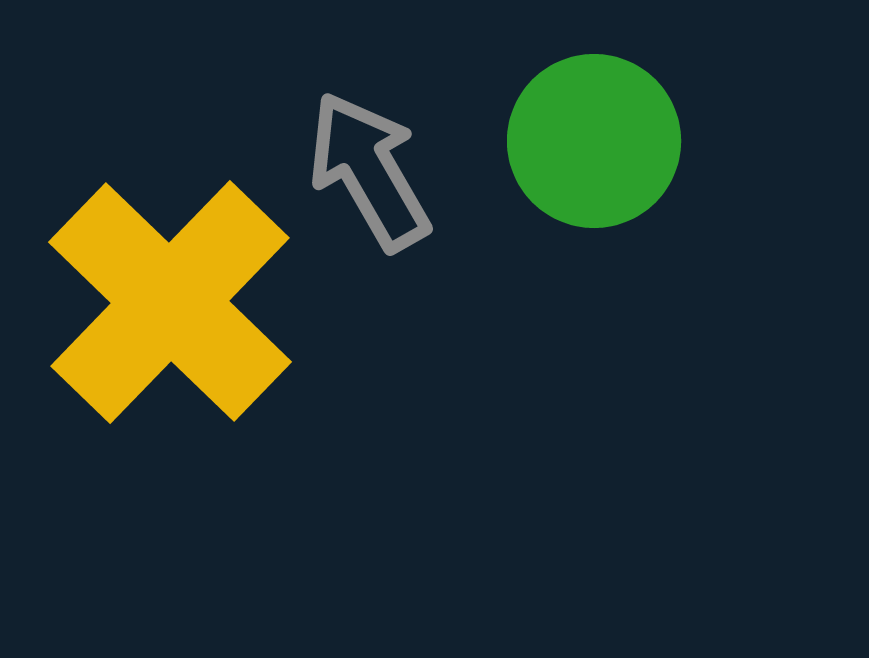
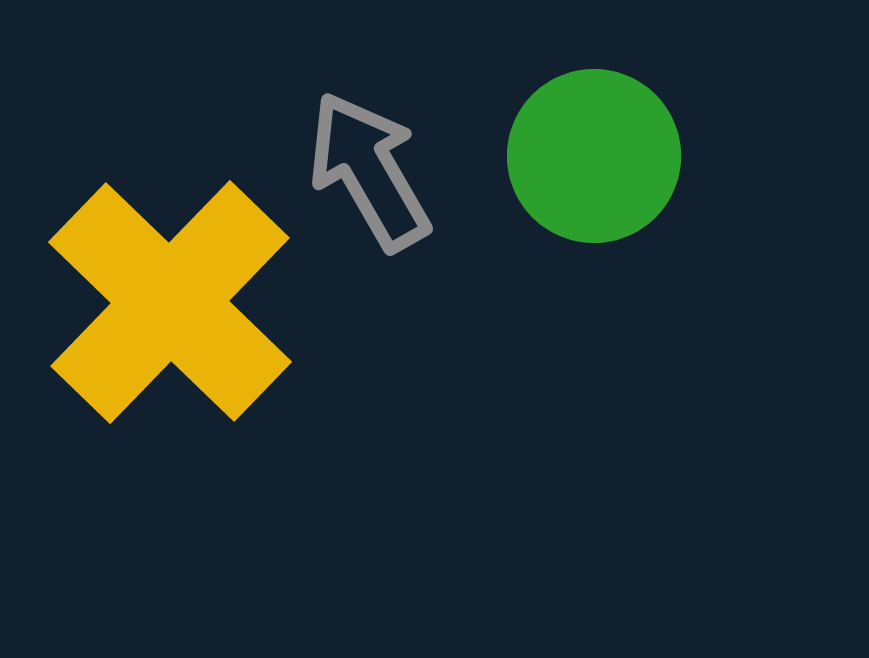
green circle: moved 15 px down
